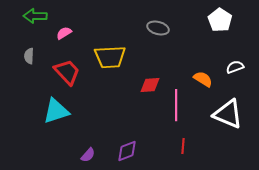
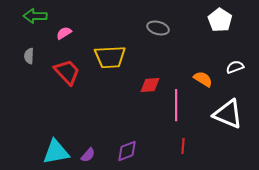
cyan triangle: moved 41 px down; rotated 8 degrees clockwise
